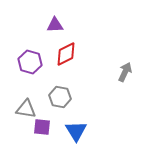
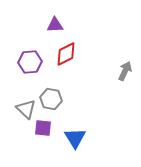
purple hexagon: rotated 20 degrees counterclockwise
gray arrow: moved 1 px up
gray hexagon: moved 9 px left, 2 px down
gray triangle: rotated 35 degrees clockwise
purple square: moved 1 px right, 1 px down
blue triangle: moved 1 px left, 7 px down
